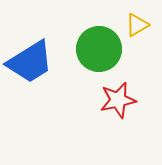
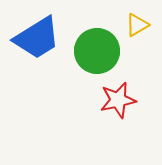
green circle: moved 2 px left, 2 px down
blue trapezoid: moved 7 px right, 24 px up
